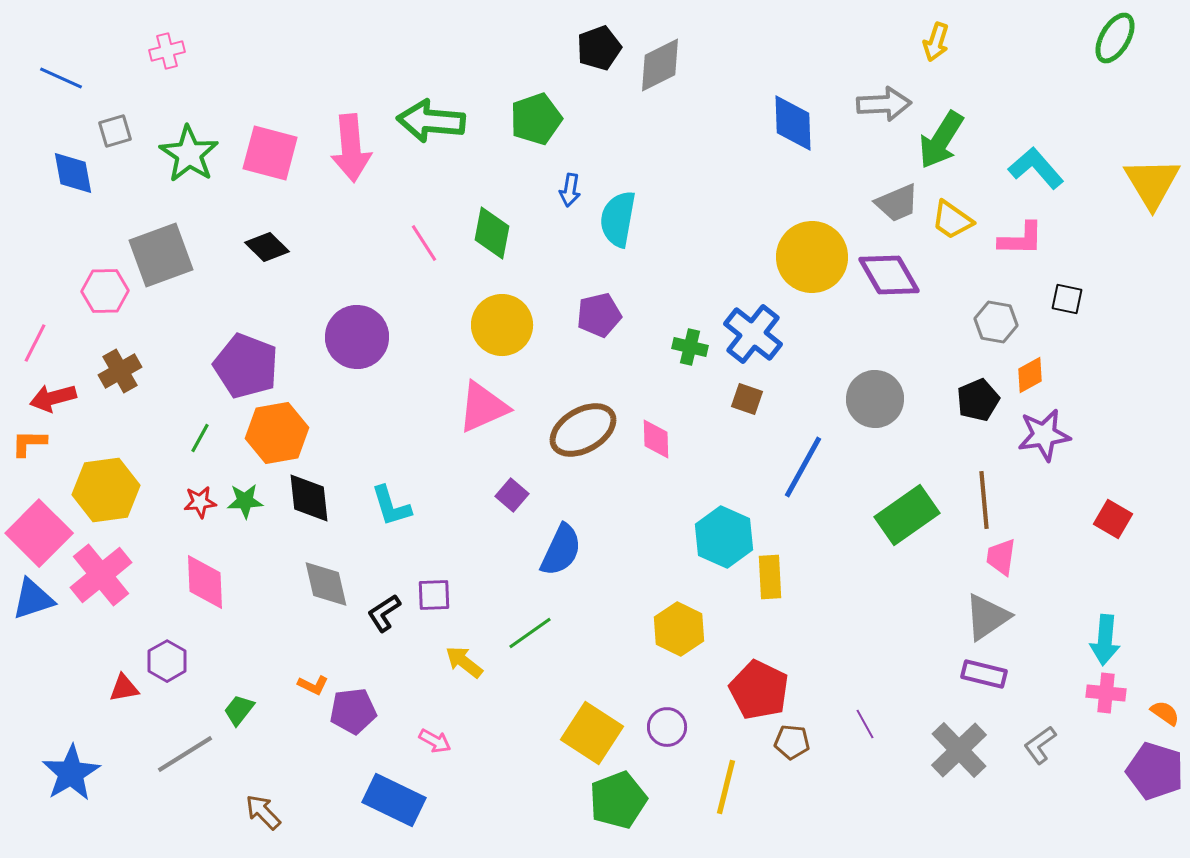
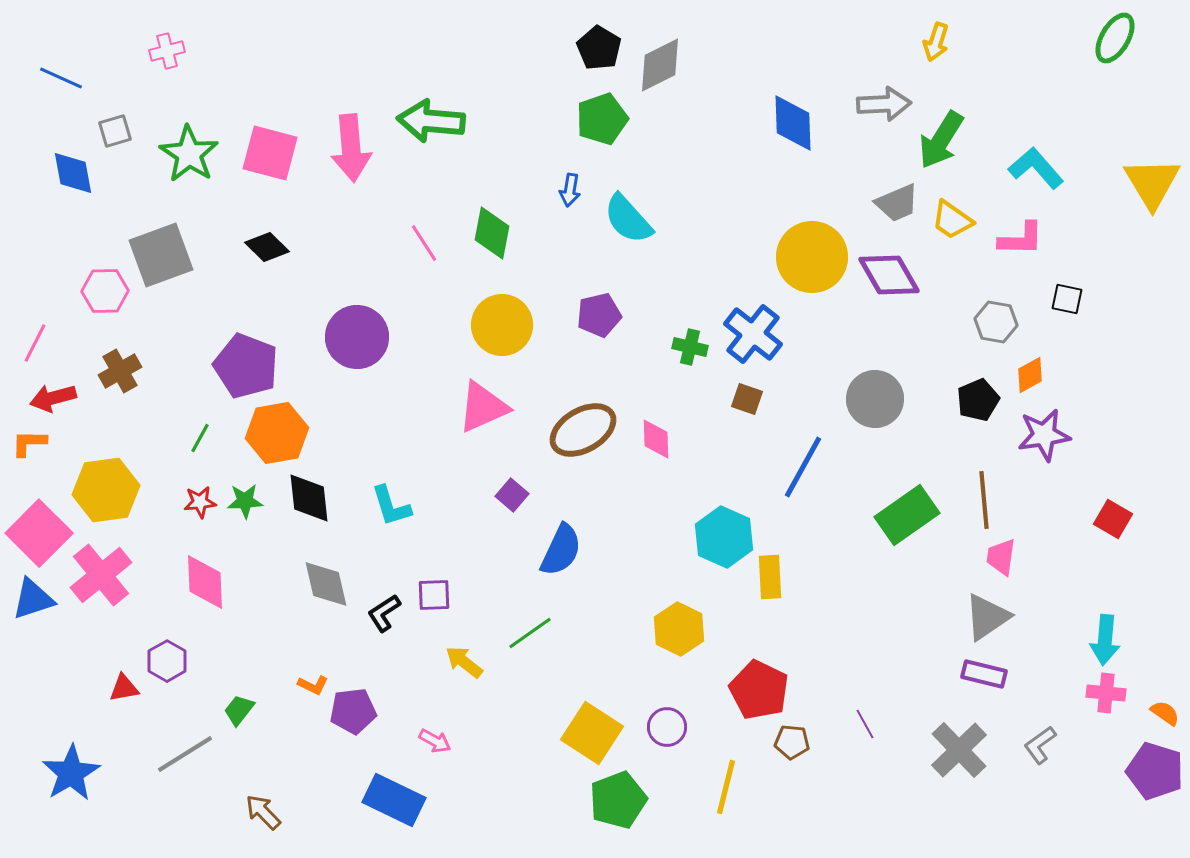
black pentagon at (599, 48): rotated 21 degrees counterclockwise
green pentagon at (536, 119): moved 66 px right
cyan semicircle at (618, 219): moved 10 px right; rotated 52 degrees counterclockwise
